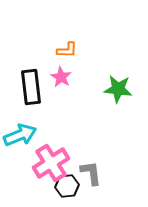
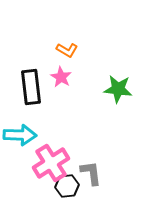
orange L-shape: rotated 30 degrees clockwise
cyan arrow: rotated 24 degrees clockwise
